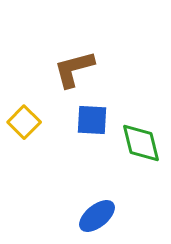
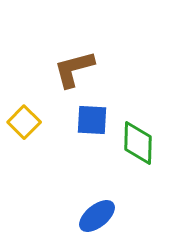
green diamond: moved 3 px left; rotated 15 degrees clockwise
